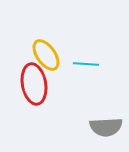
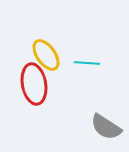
cyan line: moved 1 px right, 1 px up
gray semicircle: rotated 36 degrees clockwise
